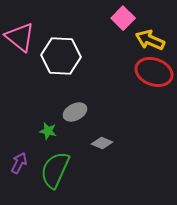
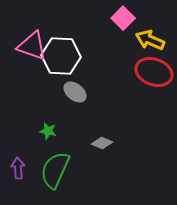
pink triangle: moved 12 px right, 9 px down; rotated 20 degrees counterclockwise
gray ellipse: moved 20 px up; rotated 65 degrees clockwise
purple arrow: moved 1 px left, 5 px down; rotated 30 degrees counterclockwise
